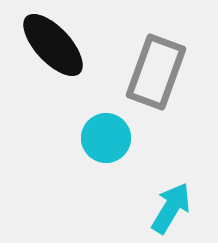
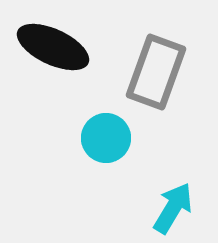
black ellipse: moved 2 px down; rotated 22 degrees counterclockwise
cyan arrow: moved 2 px right
